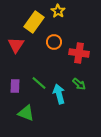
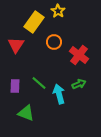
red cross: moved 2 px down; rotated 30 degrees clockwise
green arrow: rotated 64 degrees counterclockwise
